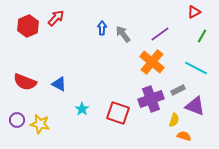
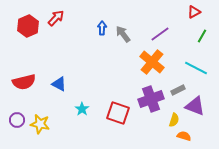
red semicircle: moved 1 px left; rotated 35 degrees counterclockwise
